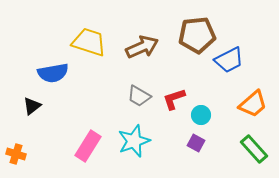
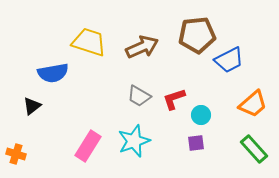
purple square: rotated 36 degrees counterclockwise
